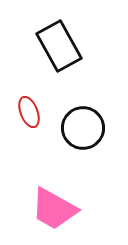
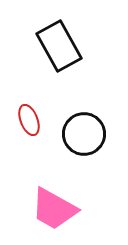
red ellipse: moved 8 px down
black circle: moved 1 px right, 6 px down
